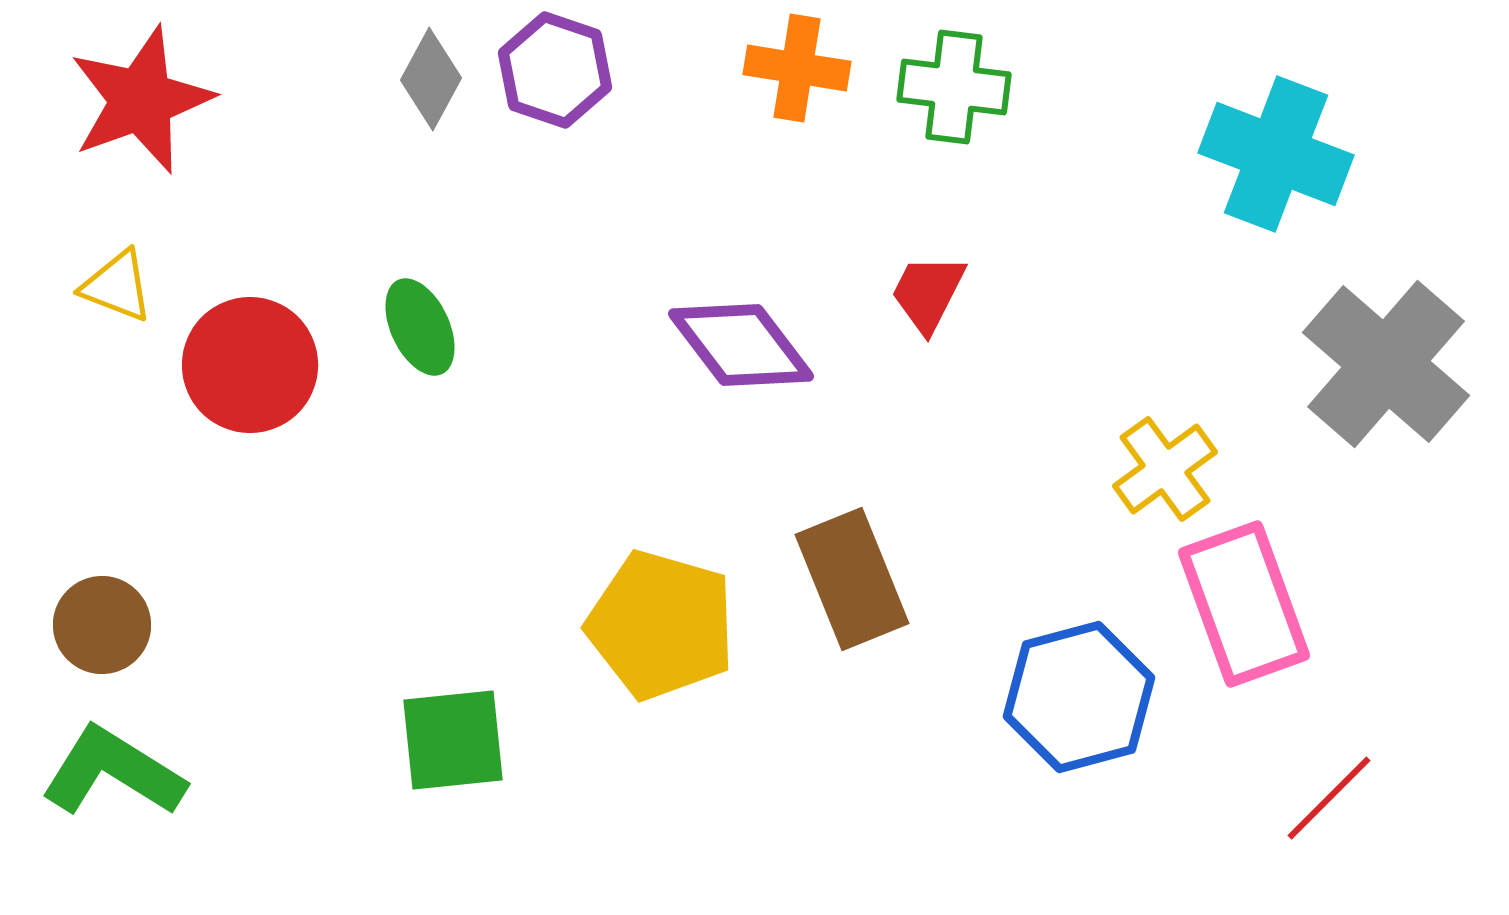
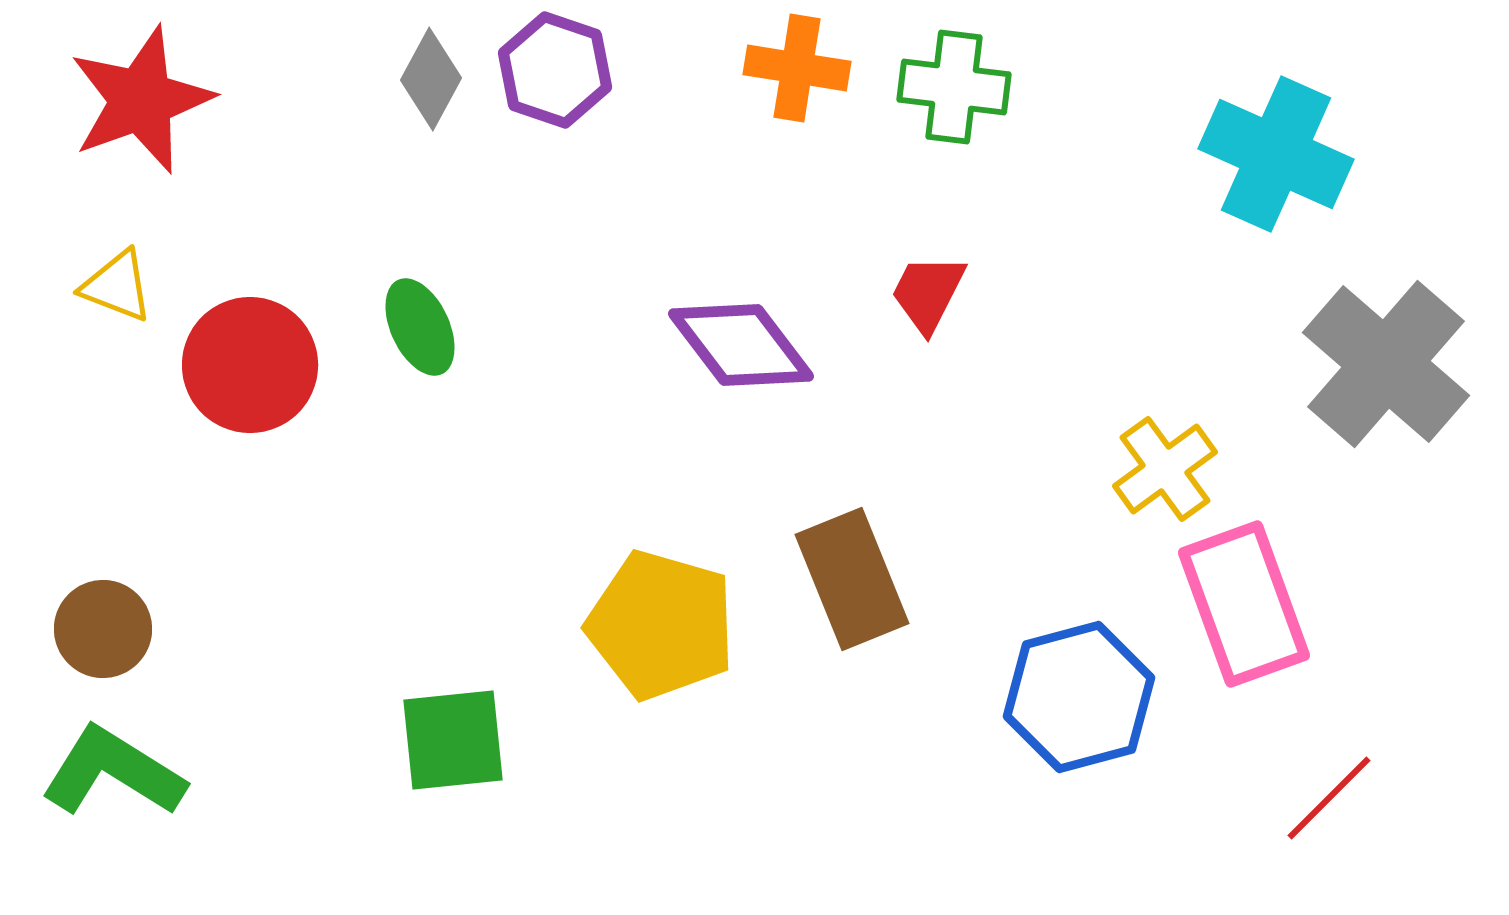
cyan cross: rotated 3 degrees clockwise
brown circle: moved 1 px right, 4 px down
